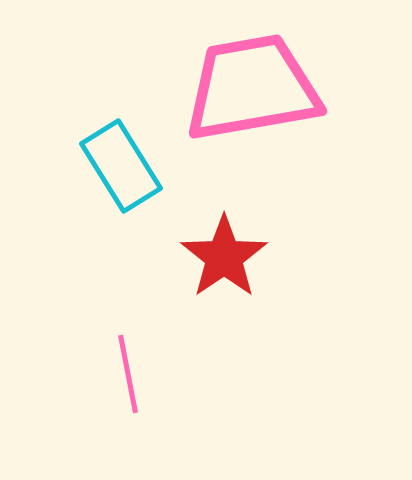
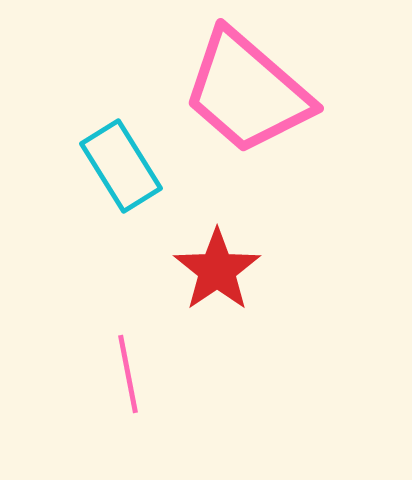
pink trapezoid: moved 5 px left, 4 px down; rotated 129 degrees counterclockwise
red star: moved 7 px left, 13 px down
